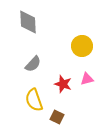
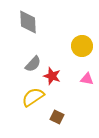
pink triangle: rotated 24 degrees clockwise
red star: moved 11 px left, 8 px up
yellow semicircle: moved 1 px left, 3 px up; rotated 75 degrees clockwise
